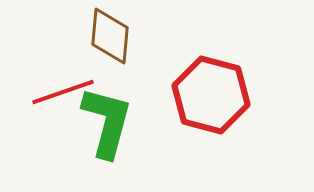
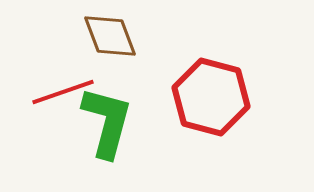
brown diamond: rotated 26 degrees counterclockwise
red hexagon: moved 2 px down
